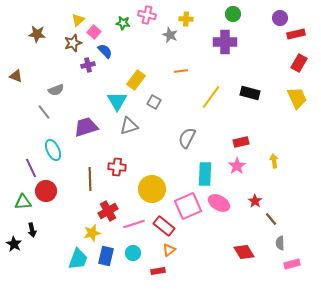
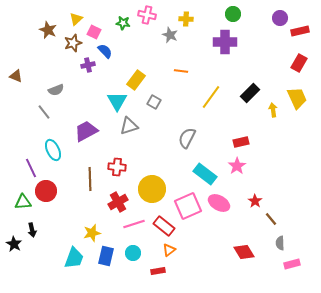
yellow triangle at (78, 20): moved 2 px left, 1 px up
pink square at (94, 32): rotated 16 degrees counterclockwise
brown star at (37, 34): moved 11 px right, 4 px up; rotated 18 degrees clockwise
red rectangle at (296, 34): moved 4 px right, 3 px up
orange line at (181, 71): rotated 16 degrees clockwise
black rectangle at (250, 93): rotated 60 degrees counterclockwise
purple trapezoid at (86, 127): moved 4 px down; rotated 10 degrees counterclockwise
yellow arrow at (274, 161): moved 1 px left, 51 px up
cyan rectangle at (205, 174): rotated 55 degrees counterclockwise
red cross at (108, 211): moved 10 px right, 9 px up
cyan trapezoid at (78, 259): moved 4 px left, 1 px up
